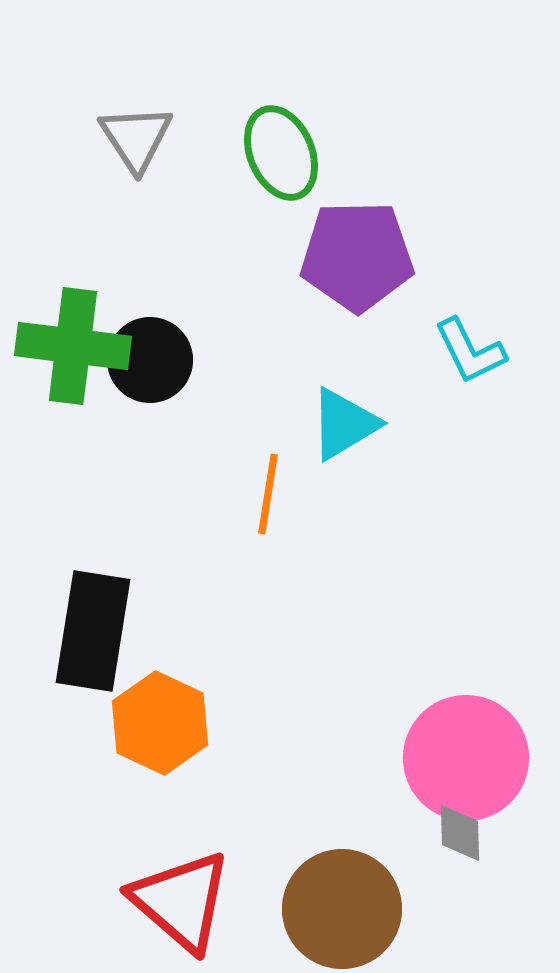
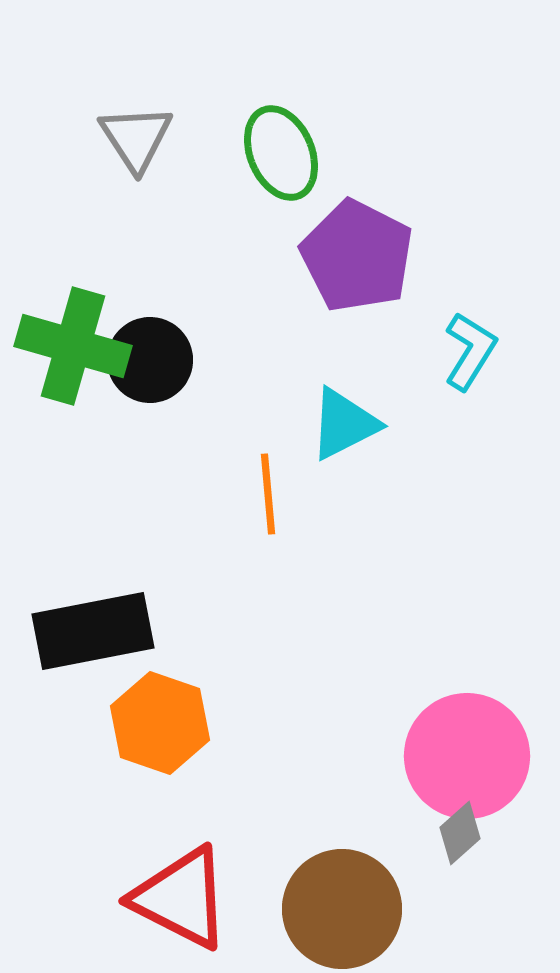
purple pentagon: rotated 28 degrees clockwise
green cross: rotated 9 degrees clockwise
cyan L-shape: rotated 122 degrees counterclockwise
cyan triangle: rotated 4 degrees clockwise
orange line: rotated 14 degrees counterclockwise
black rectangle: rotated 70 degrees clockwise
orange hexagon: rotated 6 degrees counterclockwise
pink circle: moved 1 px right, 2 px up
gray diamond: rotated 50 degrees clockwise
red triangle: moved 3 px up; rotated 14 degrees counterclockwise
